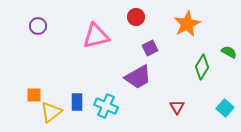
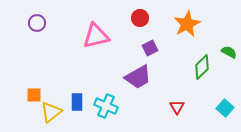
red circle: moved 4 px right, 1 px down
purple circle: moved 1 px left, 3 px up
green diamond: rotated 15 degrees clockwise
